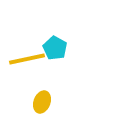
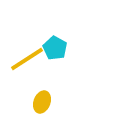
yellow line: rotated 21 degrees counterclockwise
